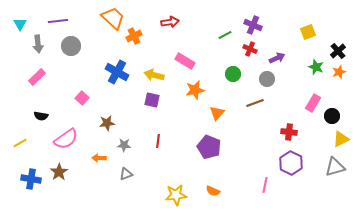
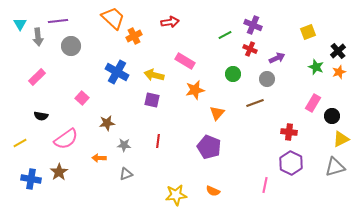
gray arrow at (38, 44): moved 7 px up
